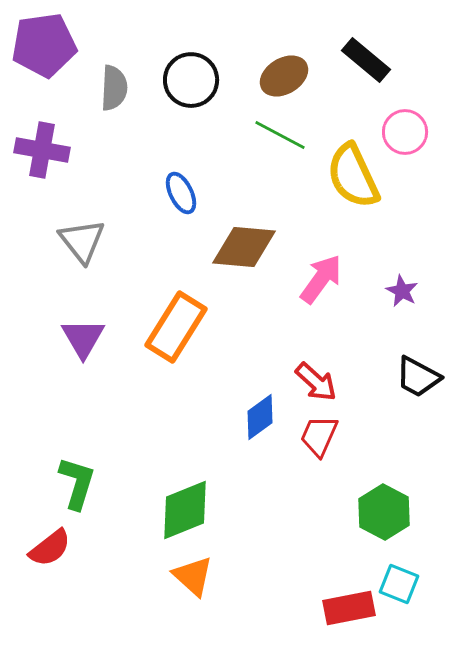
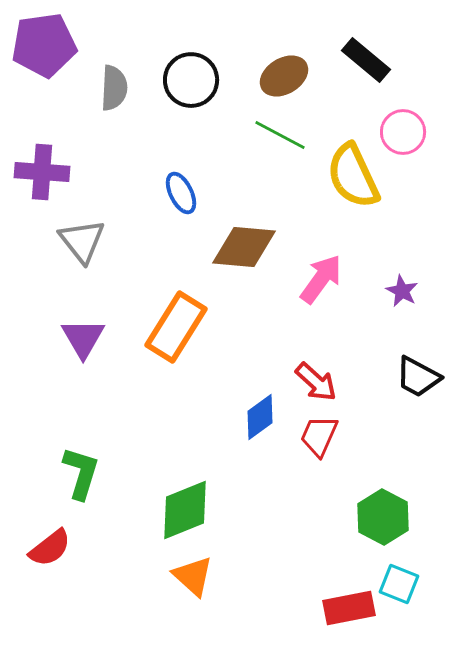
pink circle: moved 2 px left
purple cross: moved 22 px down; rotated 6 degrees counterclockwise
green L-shape: moved 4 px right, 10 px up
green hexagon: moved 1 px left, 5 px down
